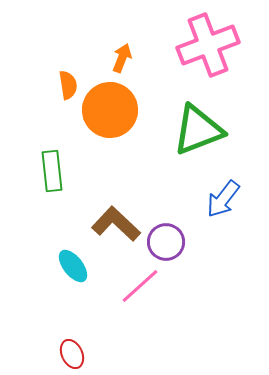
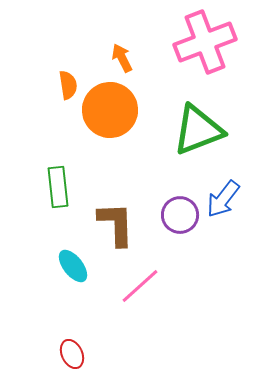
pink cross: moved 3 px left, 3 px up
orange arrow: rotated 48 degrees counterclockwise
green rectangle: moved 6 px right, 16 px down
brown L-shape: rotated 45 degrees clockwise
purple circle: moved 14 px right, 27 px up
